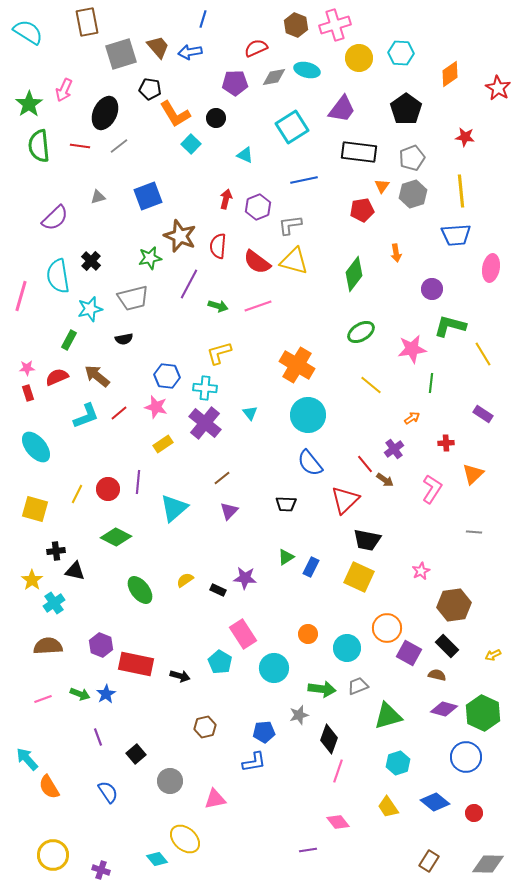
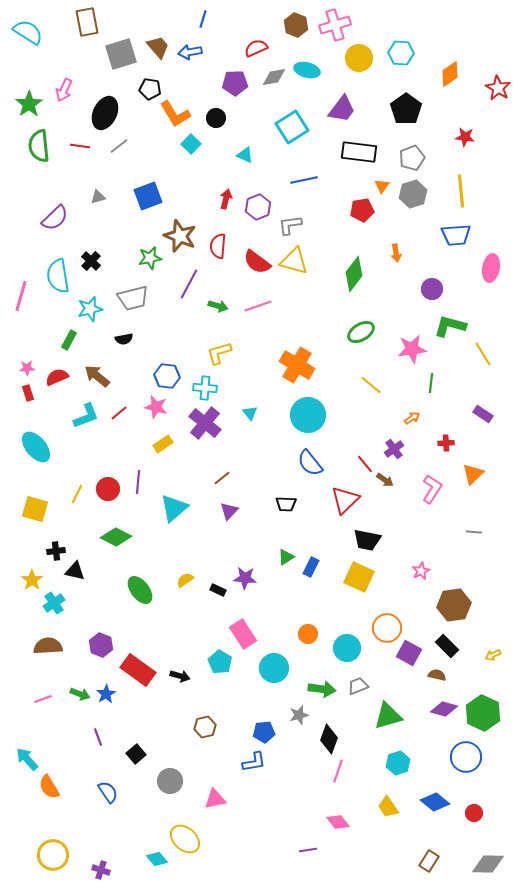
red rectangle at (136, 664): moved 2 px right, 6 px down; rotated 24 degrees clockwise
